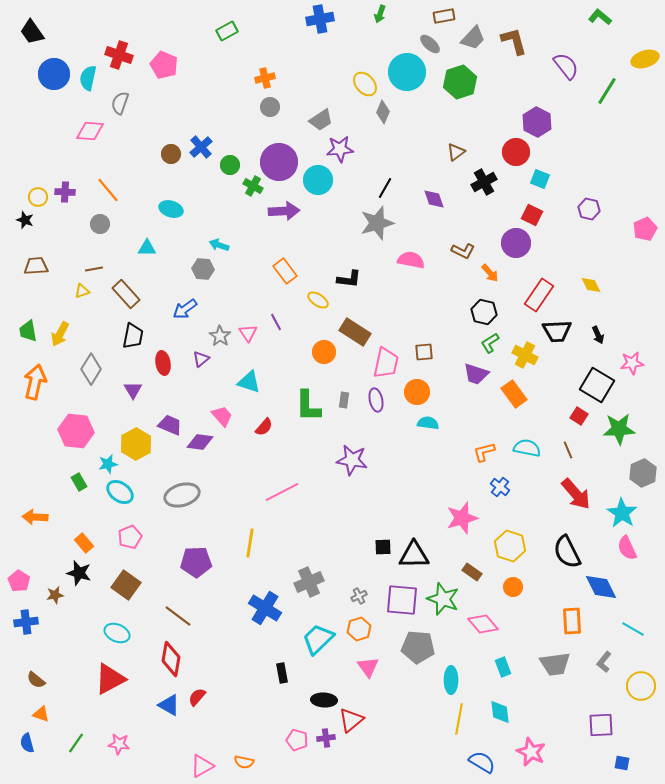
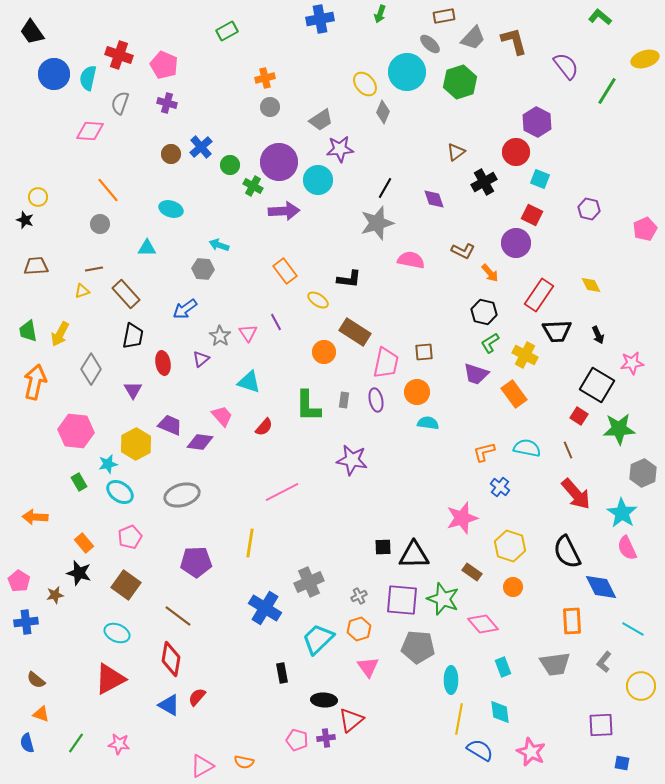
purple cross at (65, 192): moved 102 px right, 89 px up; rotated 12 degrees clockwise
blue semicircle at (482, 762): moved 2 px left, 12 px up
